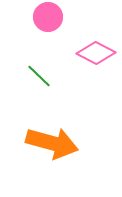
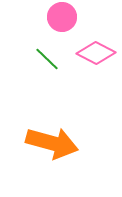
pink circle: moved 14 px right
green line: moved 8 px right, 17 px up
